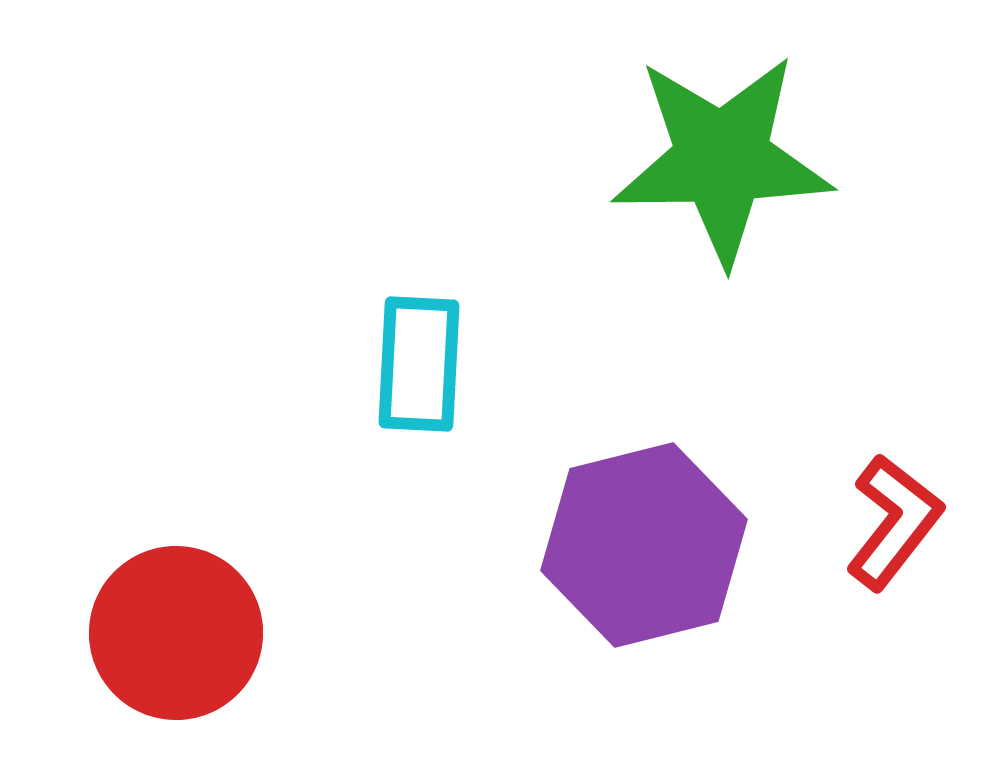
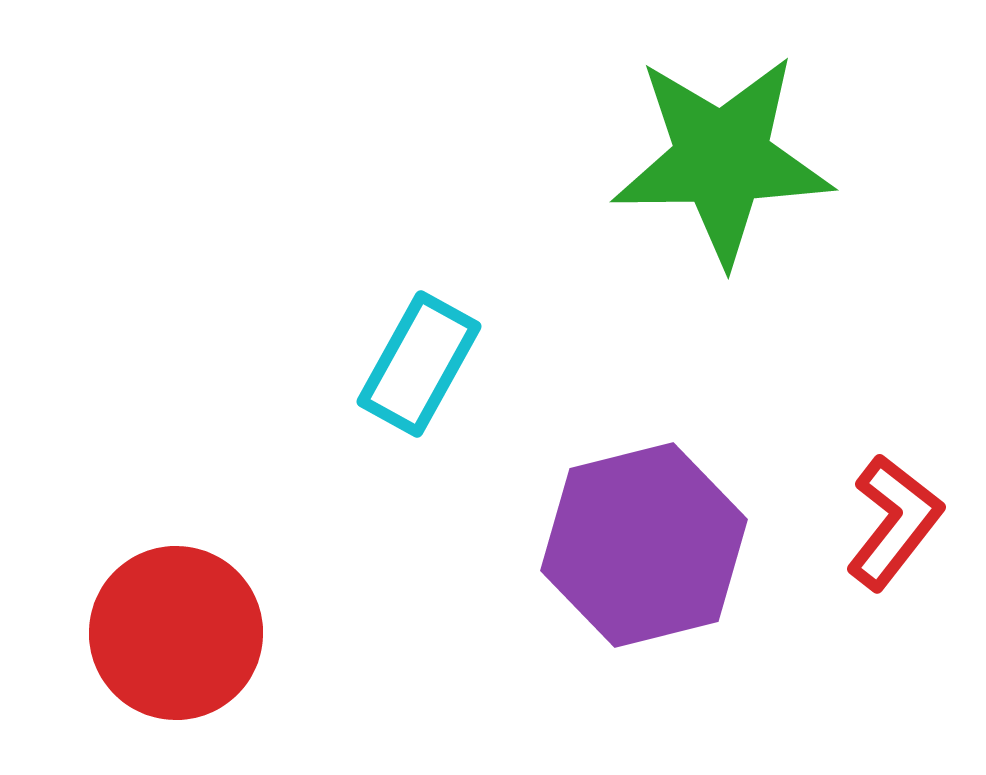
cyan rectangle: rotated 26 degrees clockwise
